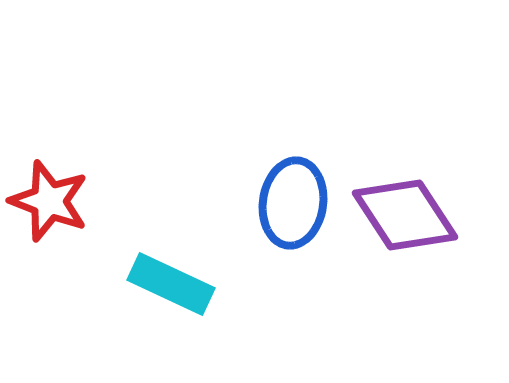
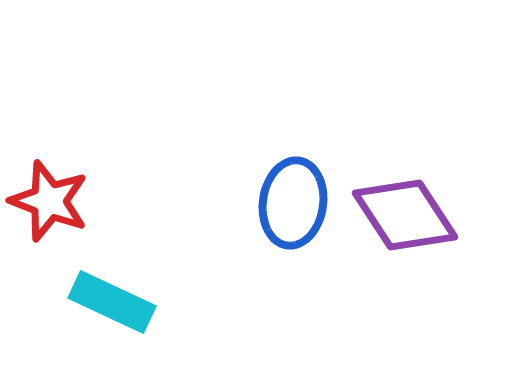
cyan rectangle: moved 59 px left, 18 px down
